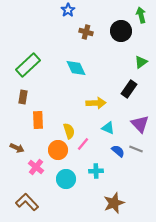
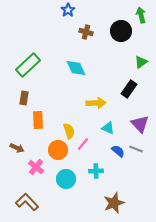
brown rectangle: moved 1 px right, 1 px down
